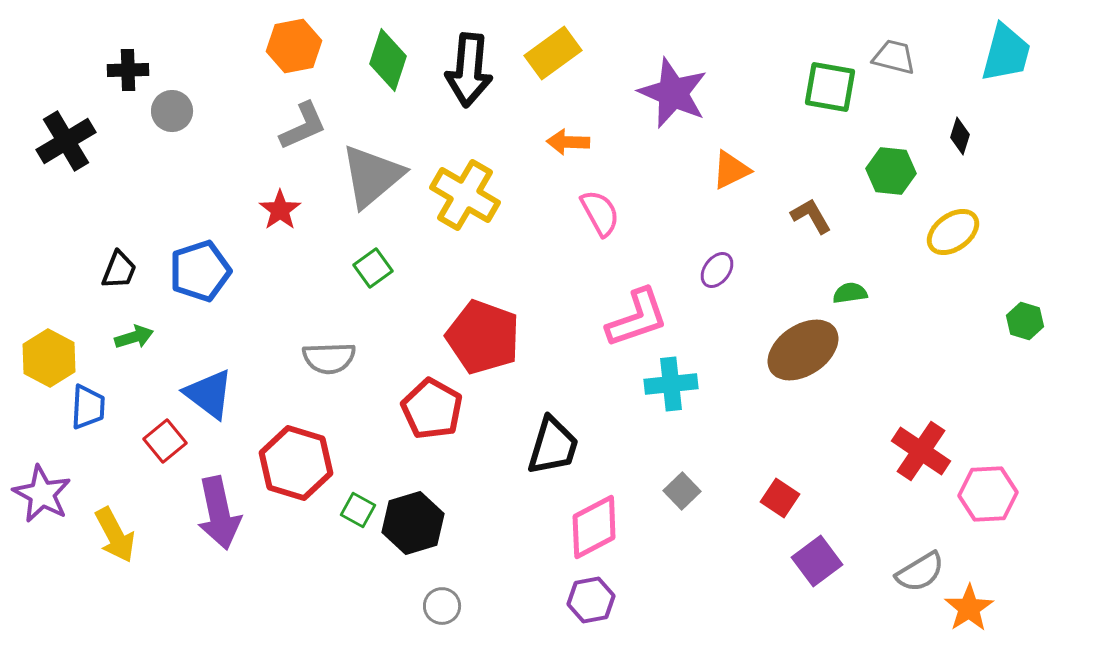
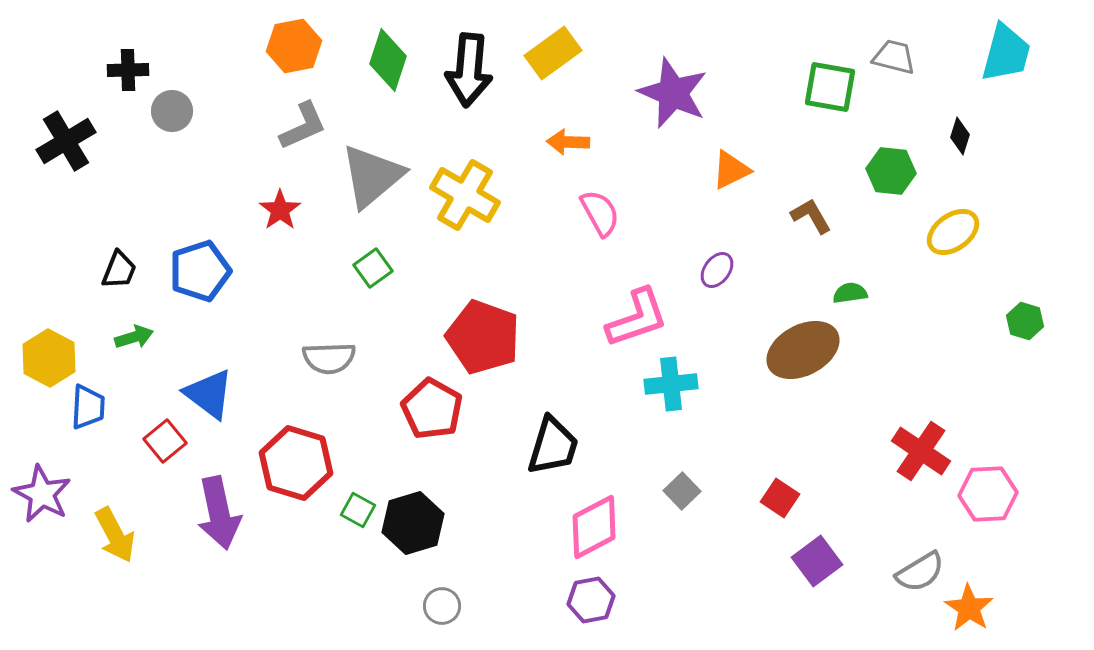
brown ellipse at (803, 350): rotated 6 degrees clockwise
orange star at (969, 608): rotated 6 degrees counterclockwise
